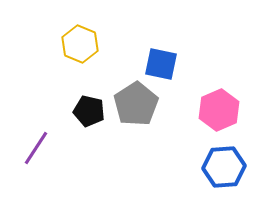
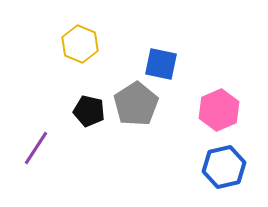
blue hexagon: rotated 9 degrees counterclockwise
